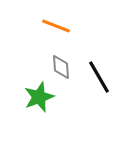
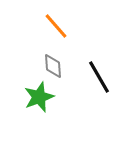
orange line: rotated 28 degrees clockwise
gray diamond: moved 8 px left, 1 px up
